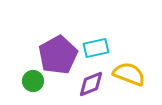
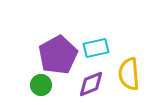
yellow semicircle: rotated 116 degrees counterclockwise
green circle: moved 8 px right, 4 px down
